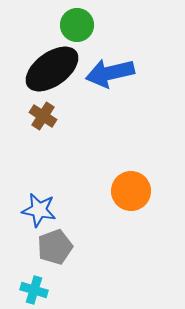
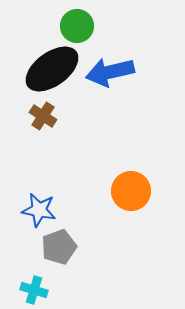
green circle: moved 1 px down
blue arrow: moved 1 px up
gray pentagon: moved 4 px right
